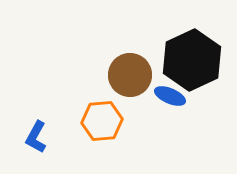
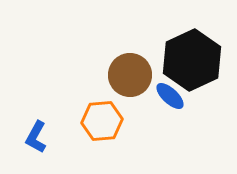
blue ellipse: rotated 20 degrees clockwise
